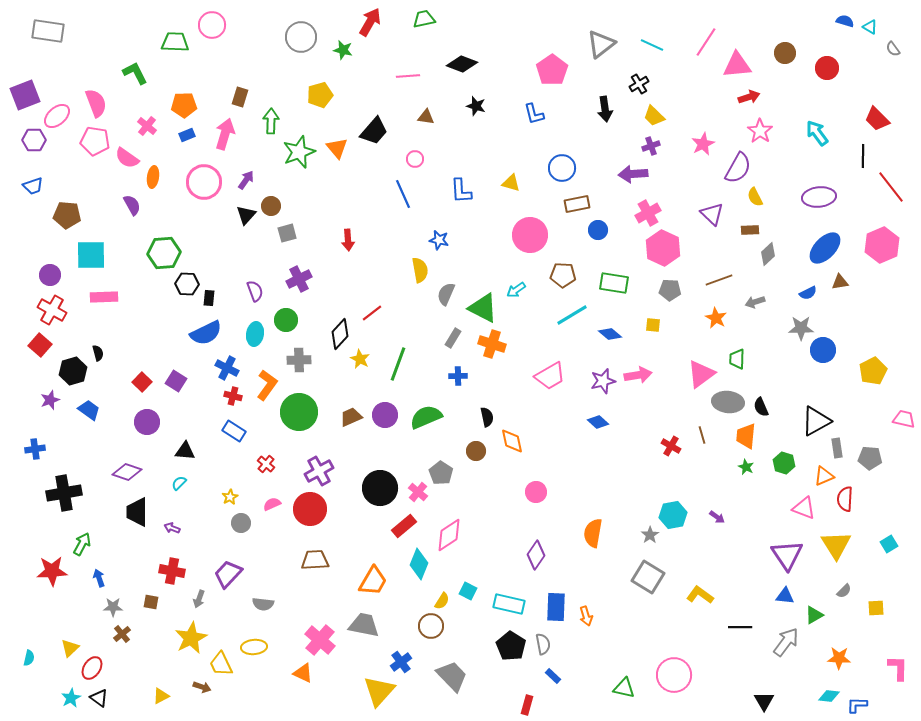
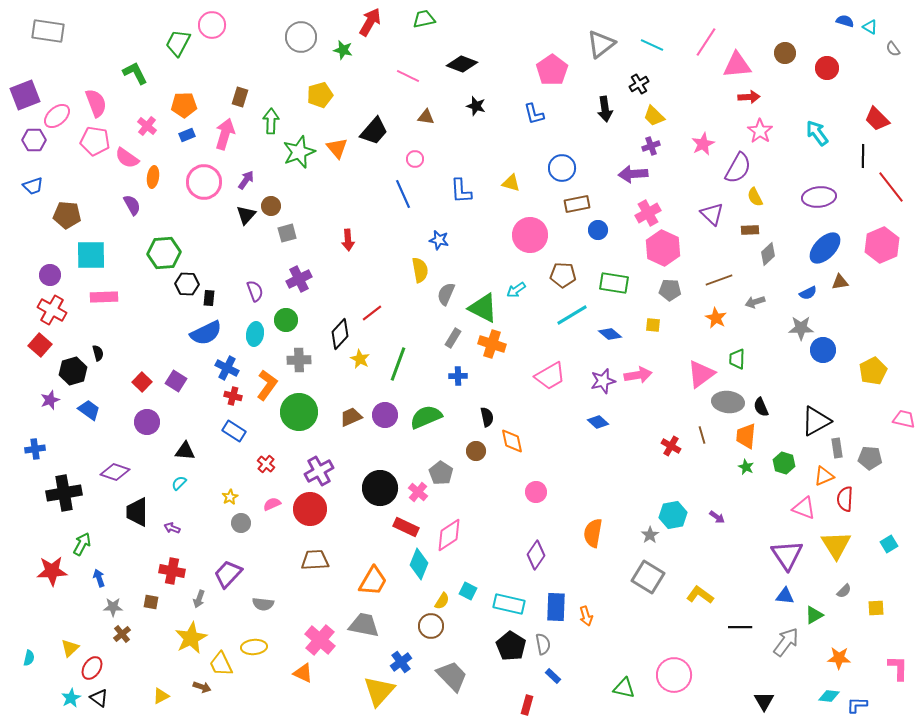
green trapezoid at (175, 42): moved 3 px right, 1 px down; rotated 64 degrees counterclockwise
pink line at (408, 76): rotated 30 degrees clockwise
red arrow at (749, 97): rotated 15 degrees clockwise
purple diamond at (127, 472): moved 12 px left
red rectangle at (404, 526): moved 2 px right, 1 px down; rotated 65 degrees clockwise
